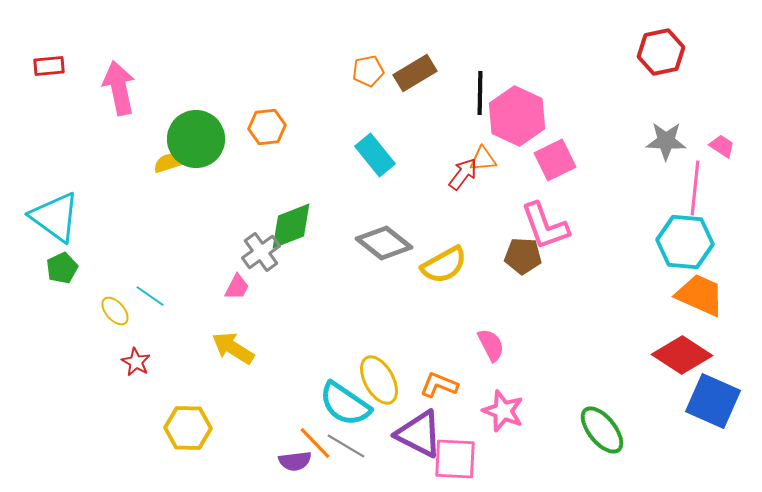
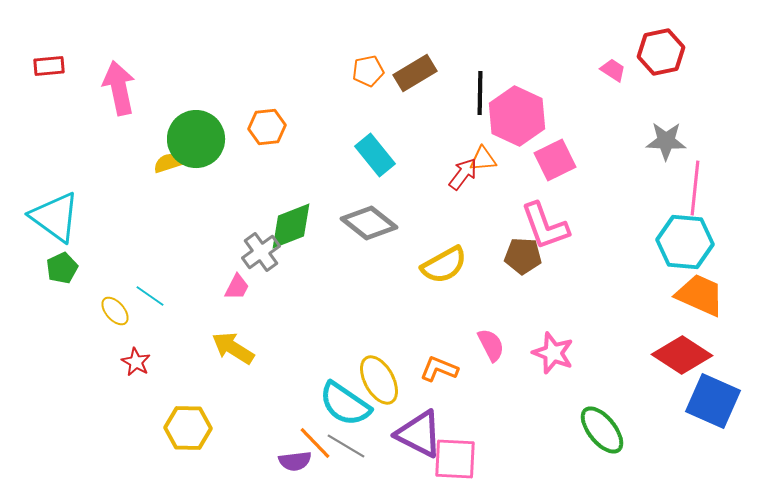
pink trapezoid at (722, 146): moved 109 px left, 76 px up
gray diamond at (384, 243): moved 15 px left, 20 px up
orange L-shape at (439, 385): moved 16 px up
pink star at (503, 411): moved 50 px right, 58 px up
